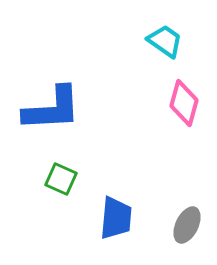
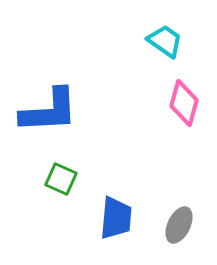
blue L-shape: moved 3 px left, 2 px down
gray ellipse: moved 8 px left
